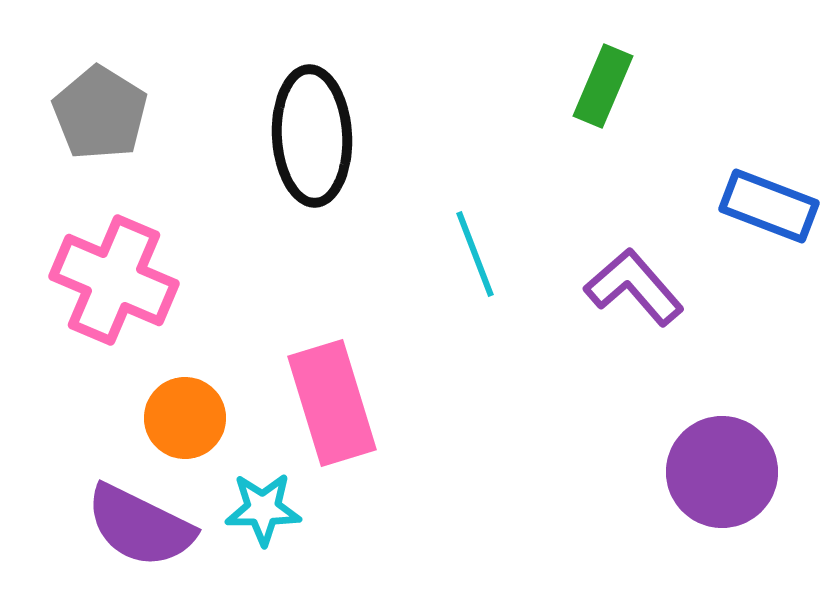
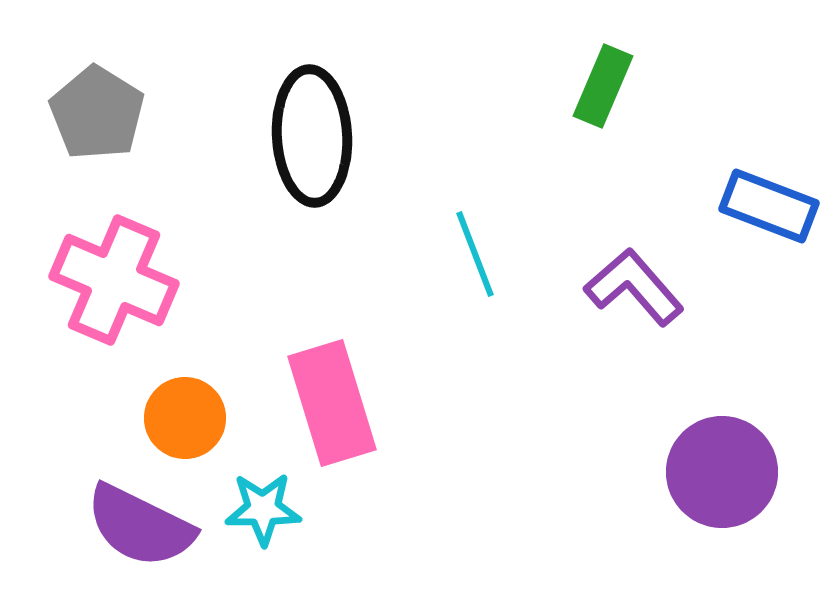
gray pentagon: moved 3 px left
